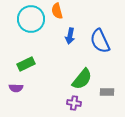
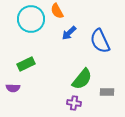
orange semicircle: rotated 14 degrees counterclockwise
blue arrow: moved 1 px left, 3 px up; rotated 35 degrees clockwise
purple semicircle: moved 3 px left
